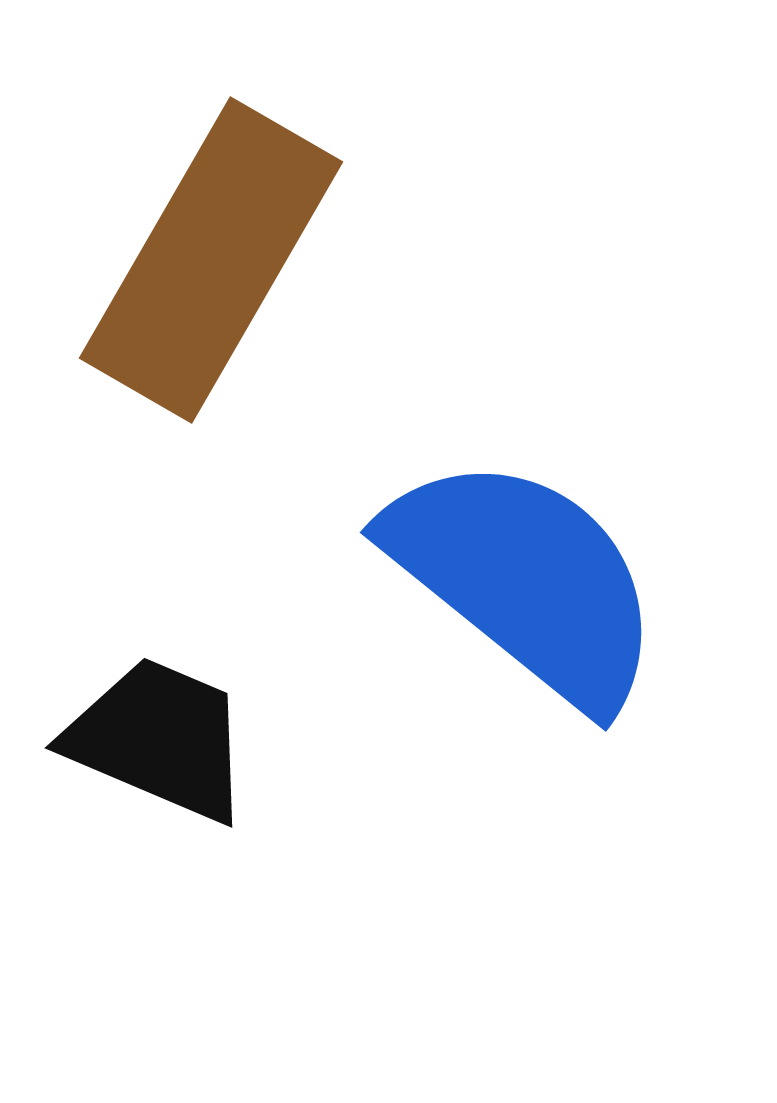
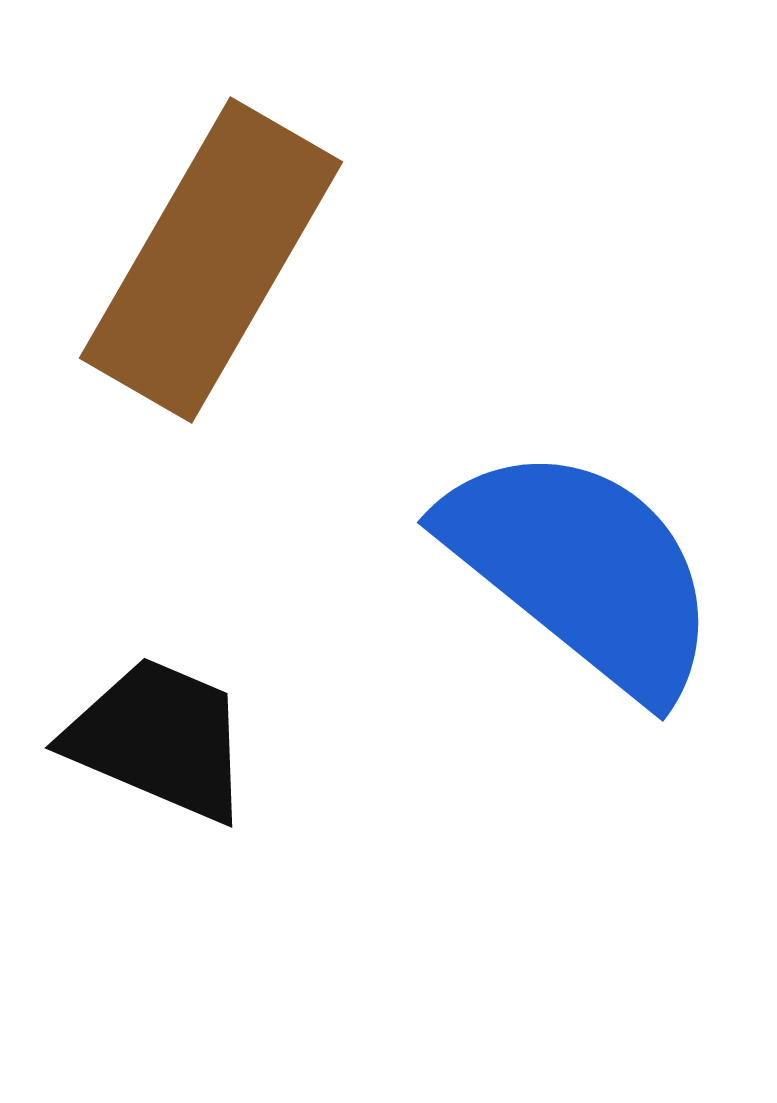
blue semicircle: moved 57 px right, 10 px up
